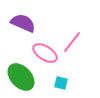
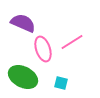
pink line: rotated 20 degrees clockwise
pink ellipse: moved 2 px left, 4 px up; rotated 40 degrees clockwise
green ellipse: moved 2 px right; rotated 20 degrees counterclockwise
